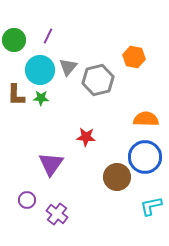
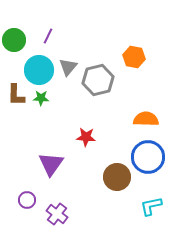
cyan circle: moved 1 px left
blue circle: moved 3 px right
